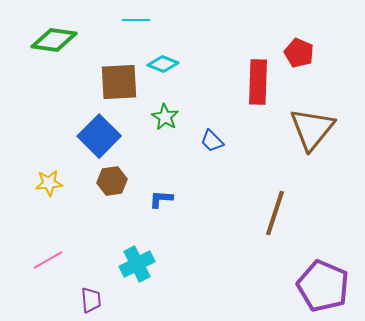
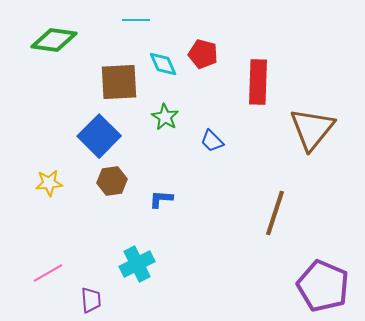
red pentagon: moved 96 px left, 1 px down; rotated 8 degrees counterclockwise
cyan diamond: rotated 44 degrees clockwise
pink line: moved 13 px down
